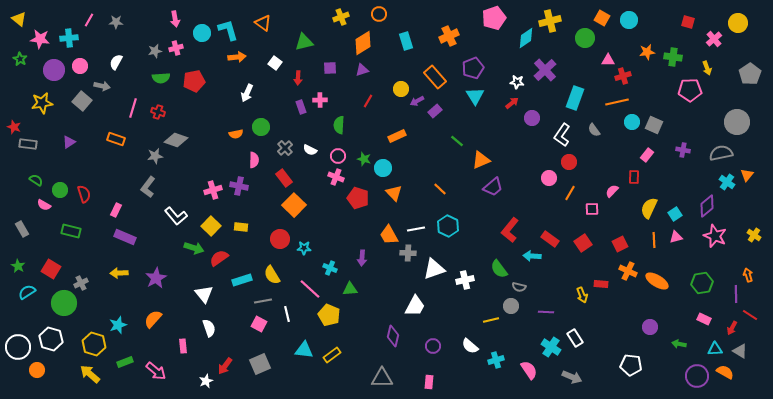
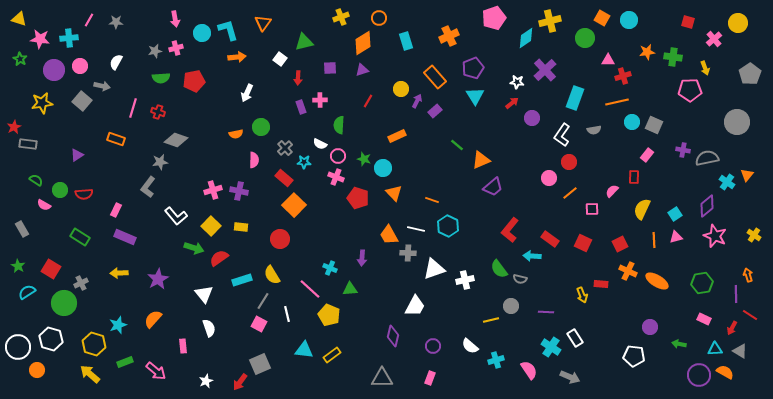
orange circle at (379, 14): moved 4 px down
yellow triangle at (19, 19): rotated 21 degrees counterclockwise
orange triangle at (263, 23): rotated 30 degrees clockwise
white square at (275, 63): moved 5 px right, 4 px up
yellow arrow at (707, 68): moved 2 px left
purple arrow at (417, 101): rotated 144 degrees clockwise
red star at (14, 127): rotated 24 degrees clockwise
gray semicircle at (594, 130): rotated 64 degrees counterclockwise
green line at (457, 141): moved 4 px down
purple triangle at (69, 142): moved 8 px right, 13 px down
white semicircle at (310, 150): moved 10 px right, 6 px up
gray semicircle at (721, 153): moved 14 px left, 5 px down
gray star at (155, 156): moved 5 px right, 6 px down
red rectangle at (284, 178): rotated 12 degrees counterclockwise
purple cross at (239, 186): moved 5 px down
orange line at (440, 189): moved 8 px left, 11 px down; rotated 24 degrees counterclockwise
orange line at (570, 193): rotated 21 degrees clockwise
red semicircle at (84, 194): rotated 102 degrees clockwise
yellow semicircle at (649, 208): moved 7 px left, 1 px down
white line at (416, 229): rotated 24 degrees clockwise
green rectangle at (71, 231): moved 9 px right, 6 px down; rotated 18 degrees clockwise
red square at (583, 243): rotated 30 degrees counterclockwise
cyan star at (304, 248): moved 86 px up
purple star at (156, 278): moved 2 px right, 1 px down
gray semicircle at (519, 287): moved 1 px right, 8 px up
gray line at (263, 301): rotated 48 degrees counterclockwise
white pentagon at (631, 365): moved 3 px right, 9 px up
red arrow at (225, 366): moved 15 px right, 16 px down
purple circle at (697, 376): moved 2 px right, 1 px up
gray arrow at (572, 377): moved 2 px left
pink rectangle at (429, 382): moved 1 px right, 4 px up; rotated 16 degrees clockwise
